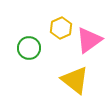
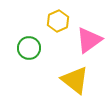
yellow hexagon: moved 3 px left, 7 px up
